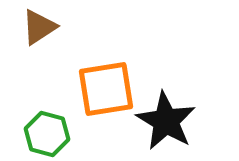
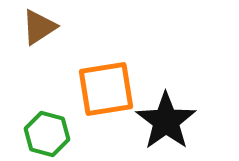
black star: rotated 6 degrees clockwise
